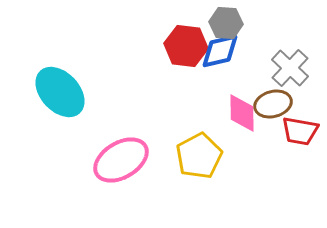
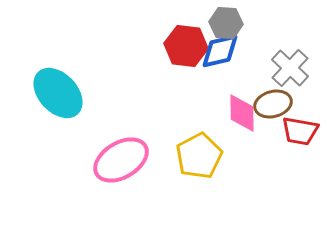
cyan ellipse: moved 2 px left, 1 px down
